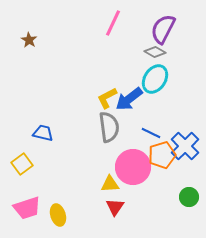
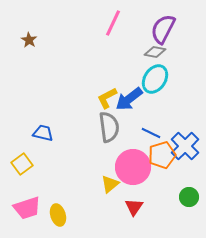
gray diamond: rotated 20 degrees counterclockwise
yellow triangle: rotated 36 degrees counterclockwise
red triangle: moved 19 px right
